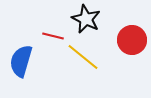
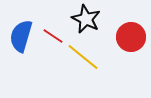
red line: rotated 20 degrees clockwise
red circle: moved 1 px left, 3 px up
blue semicircle: moved 25 px up
